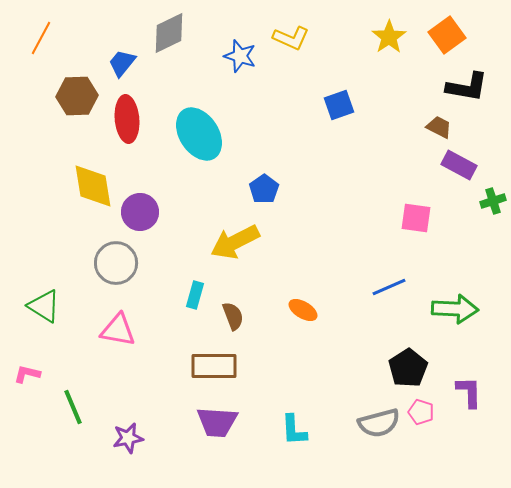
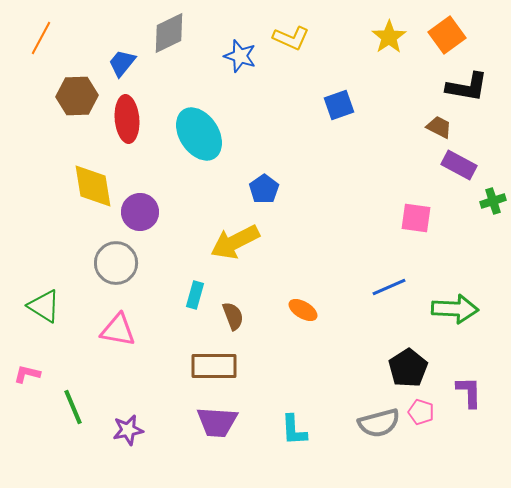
purple star: moved 8 px up
